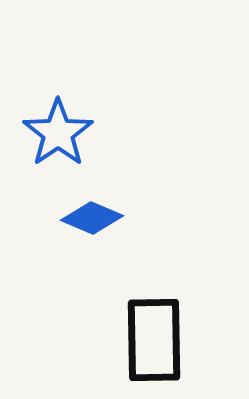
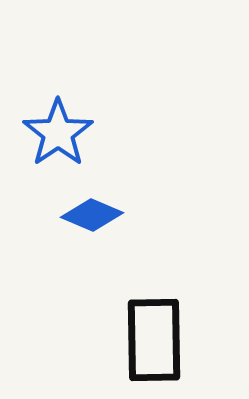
blue diamond: moved 3 px up
